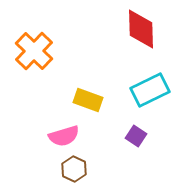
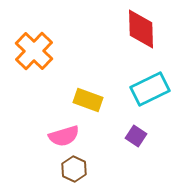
cyan rectangle: moved 1 px up
